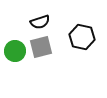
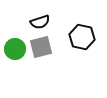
green circle: moved 2 px up
